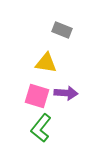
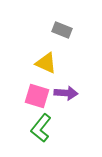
yellow triangle: rotated 15 degrees clockwise
